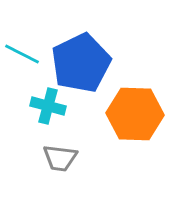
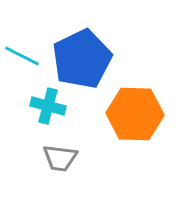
cyan line: moved 2 px down
blue pentagon: moved 1 px right, 4 px up
